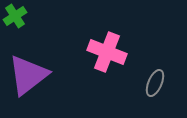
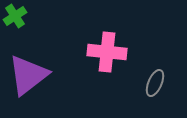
pink cross: rotated 15 degrees counterclockwise
